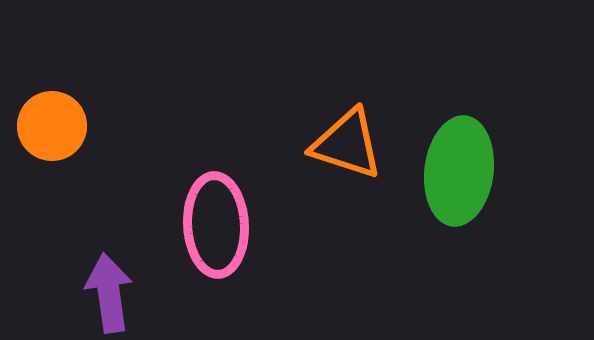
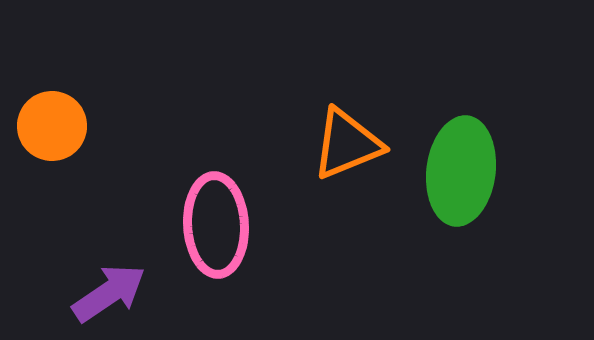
orange triangle: rotated 40 degrees counterclockwise
green ellipse: moved 2 px right
purple arrow: rotated 64 degrees clockwise
